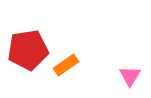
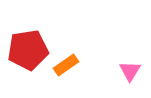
pink triangle: moved 5 px up
